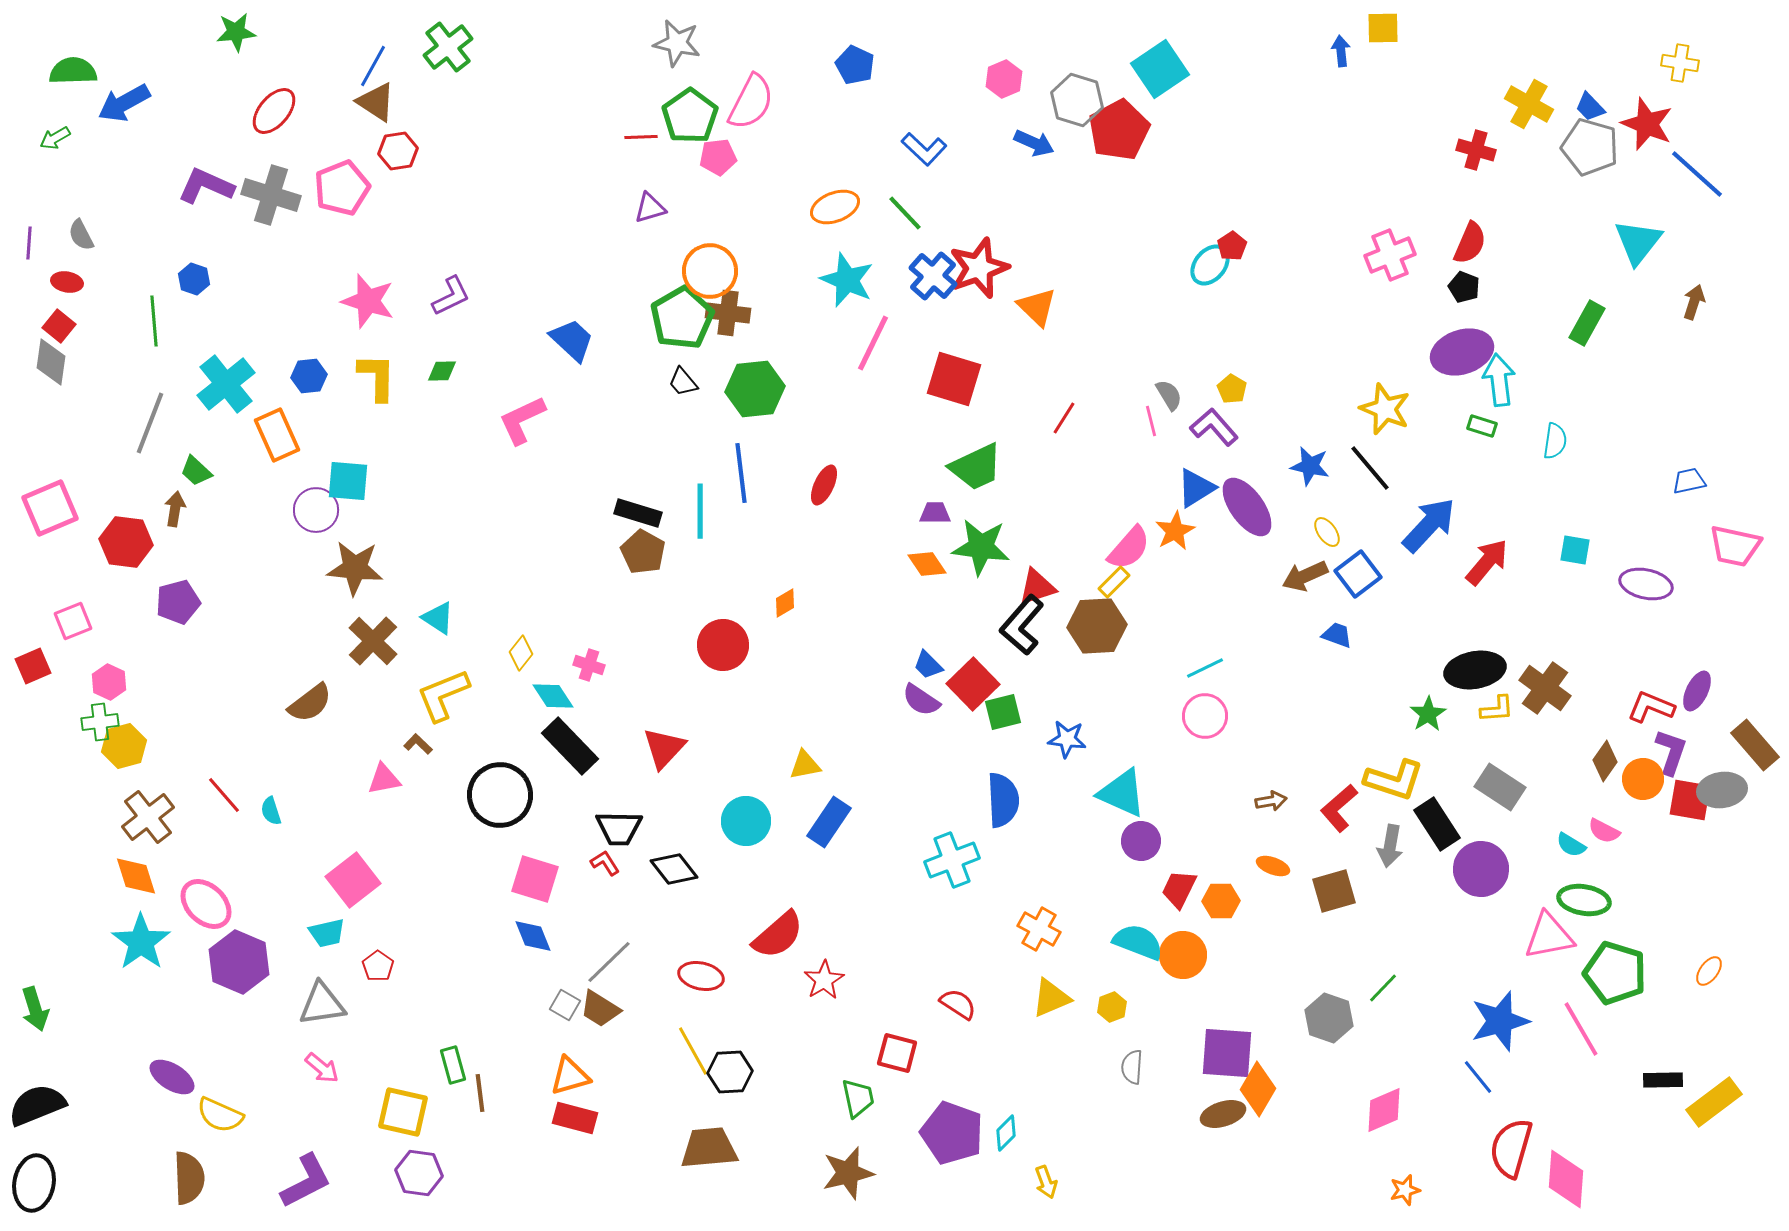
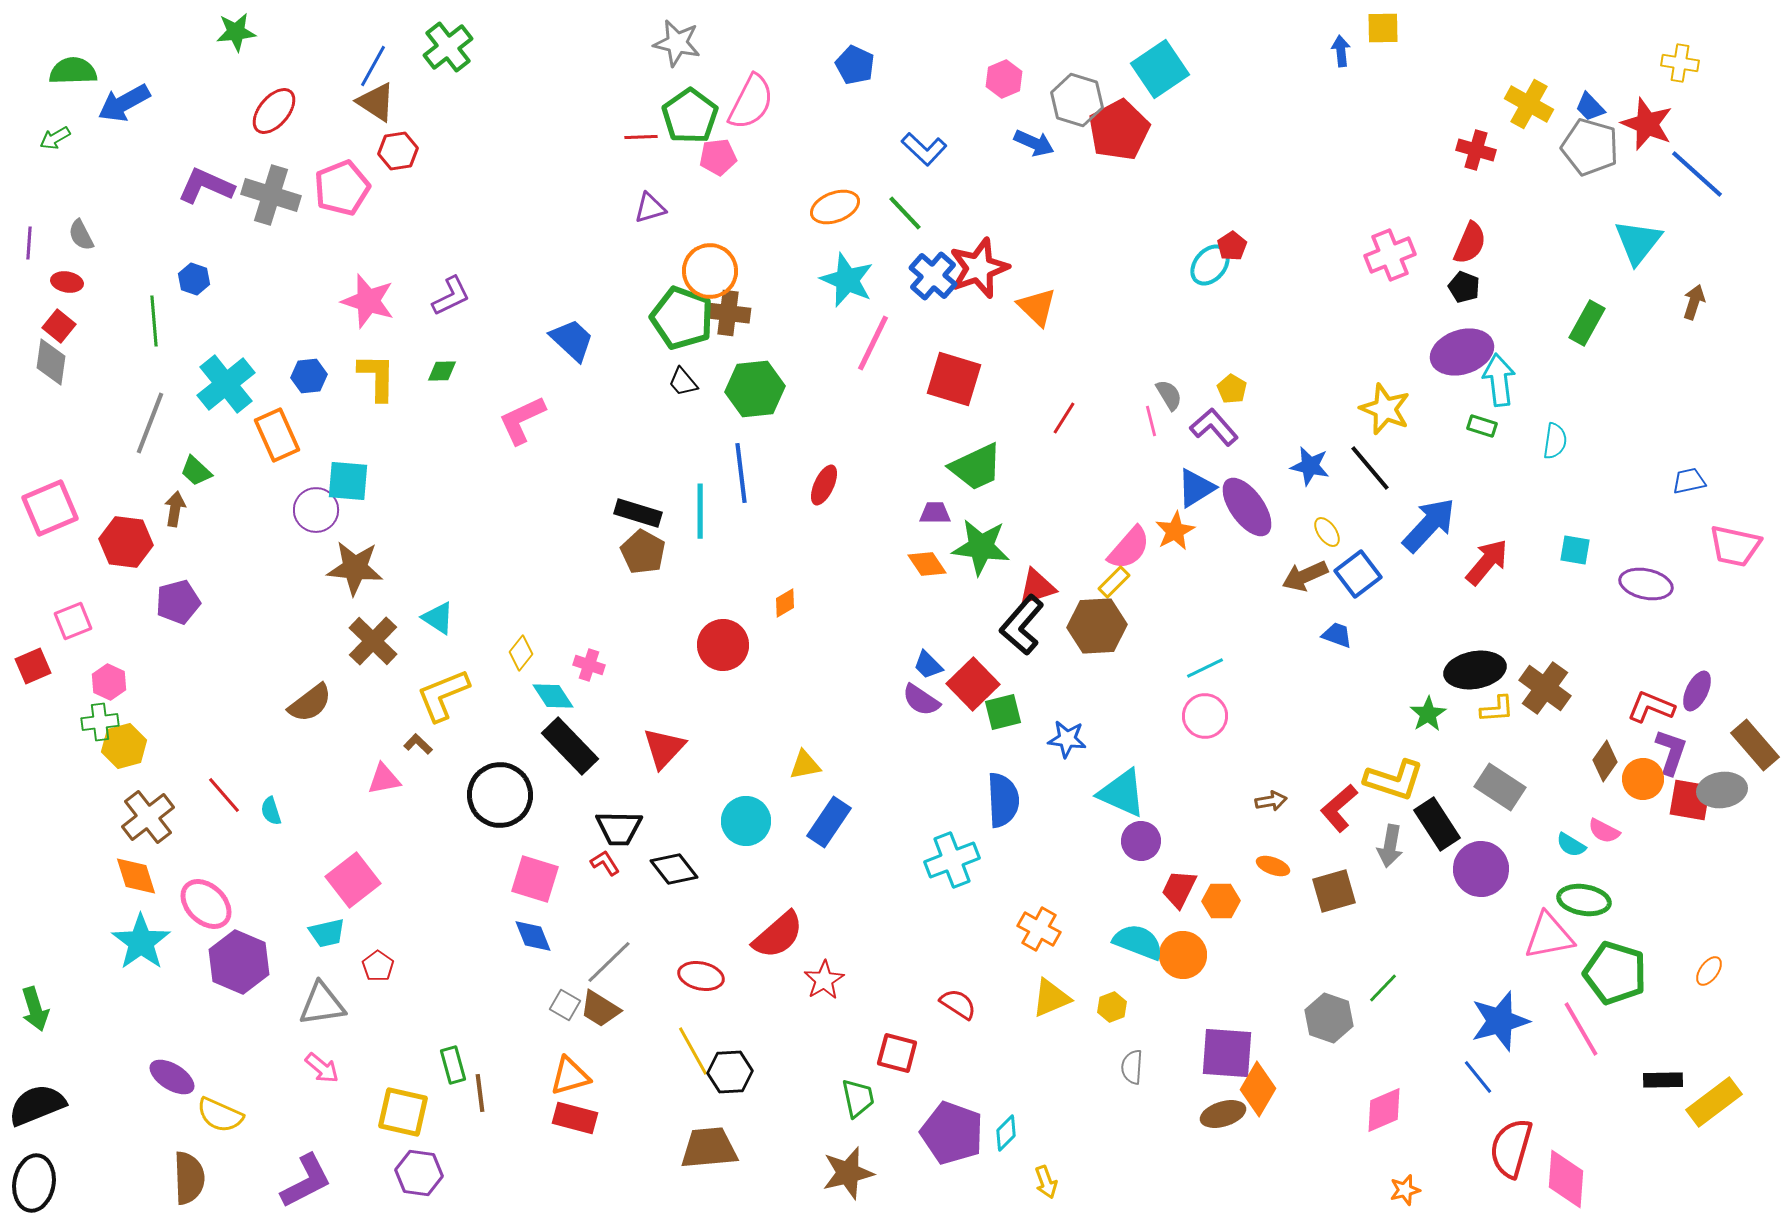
green pentagon at (682, 318): rotated 22 degrees counterclockwise
